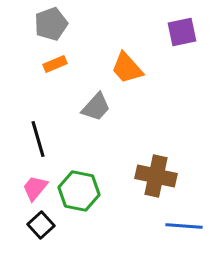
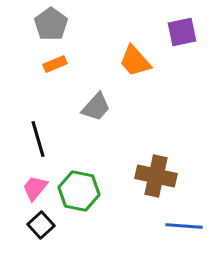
gray pentagon: rotated 16 degrees counterclockwise
orange trapezoid: moved 8 px right, 7 px up
